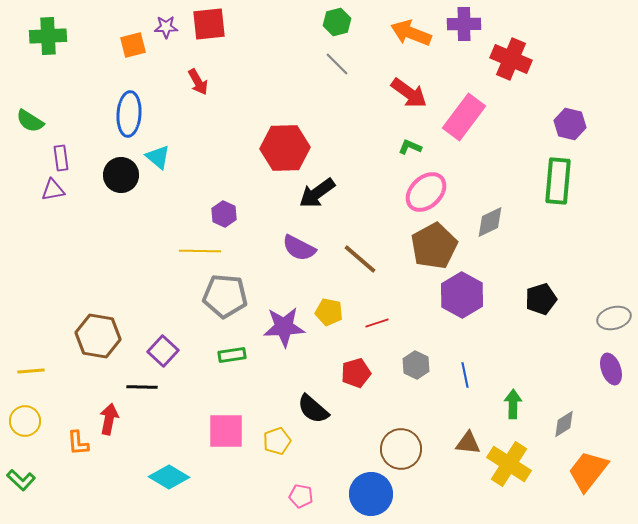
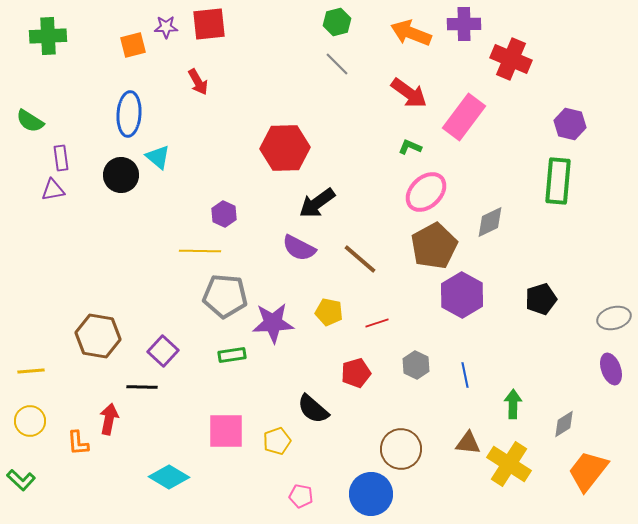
black arrow at (317, 193): moved 10 px down
purple star at (284, 327): moved 11 px left, 4 px up
yellow circle at (25, 421): moved 5 px right
